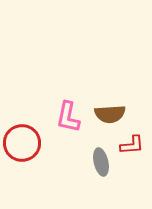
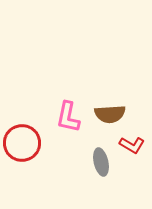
red L-shape: rotated 35 degrees clockwise
